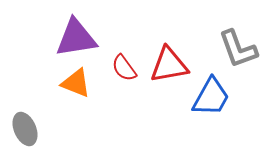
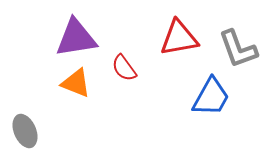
red triangle: moved 10 px right, 27 px up
gray ellipse: moved 2 px down
